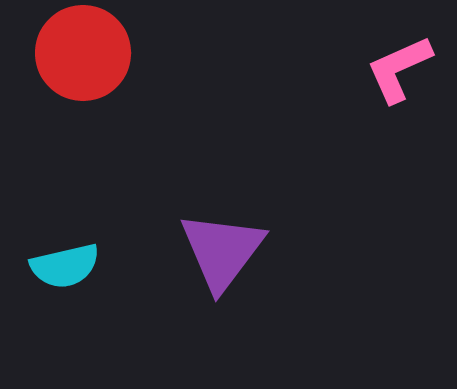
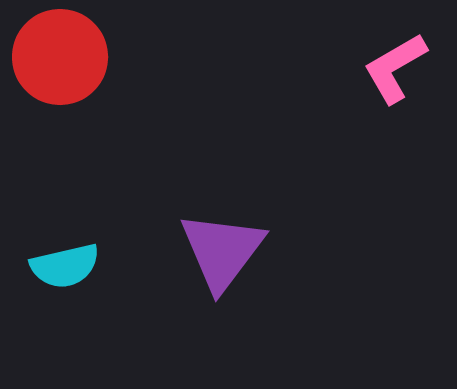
red circle: moved 23 px left, 4 px down
pink L-shape: moved 4 px left, 1 px up; rotated 6 degrees counterclockwise
